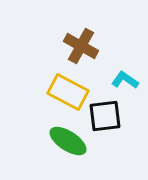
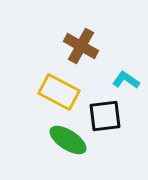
cyan L-shape: moved 1 px right
yellow rectangle: moved 9 px left
green ellipse: moved 1 px up
